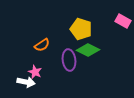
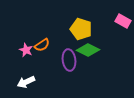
pink star: moved 9 px left, 22 px up
white arrow: rotated 144 degrees clockwise
